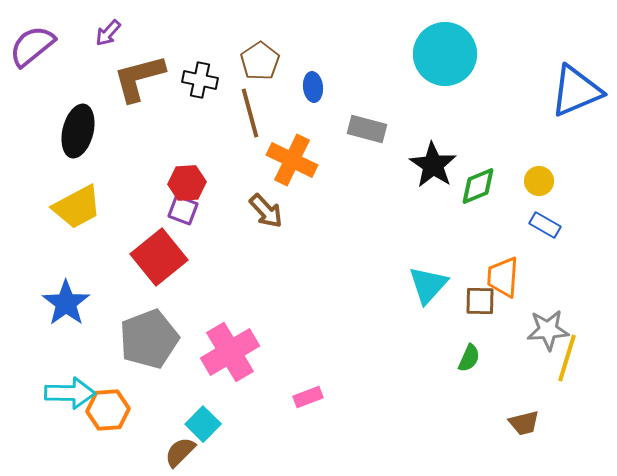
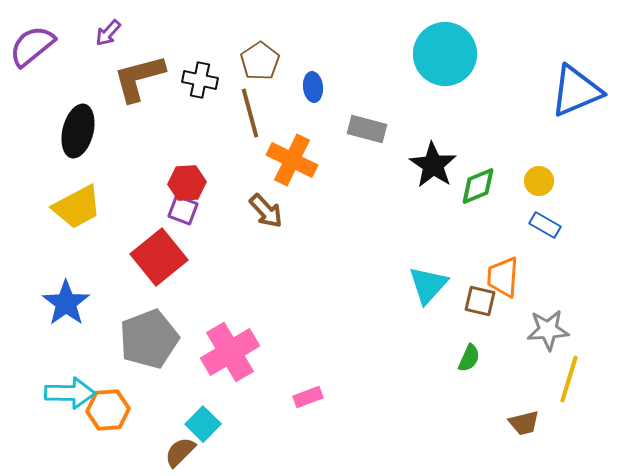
brown square: rotated 12 degrees clockwise
yellow line: moved 2 px right, 21 px down
